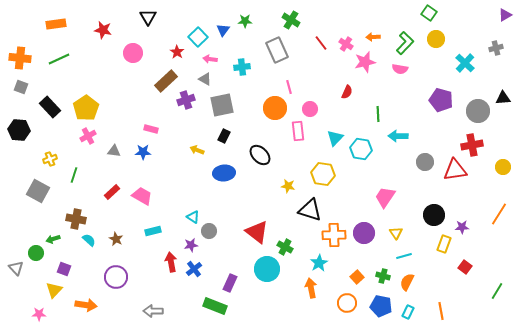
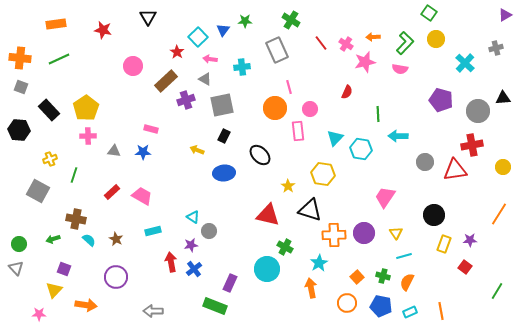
pink circle at (133, 53): moved 13 px down
black rectangle at (50, 107): moved 1 px left, 3 px down
pink cross at (88, 136): rotated 28 degrees clockwise
yellow star at (288, 186): rotated 24 degrees clockwise
purple star at (462, 227): moved 8 px right, 13 px down
red triangle at (257, 232): moved 11 px right, 17 px up; rotated 25 degrees counterclockwise
green circle at (36, 253): moved 17 px left, 9 px up
cyan rectangle at (408, 312): moved 2 px right; rotated 40 degrees clockwise
